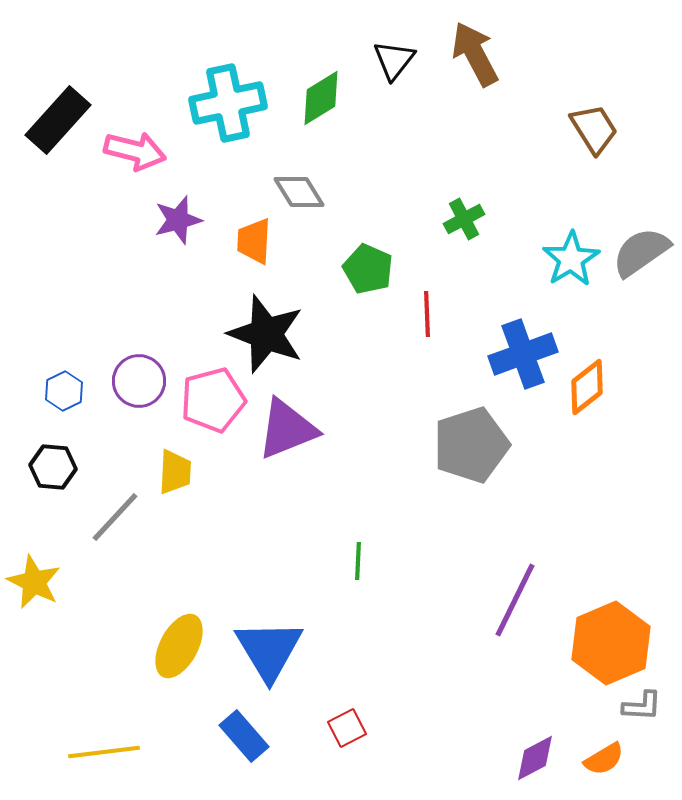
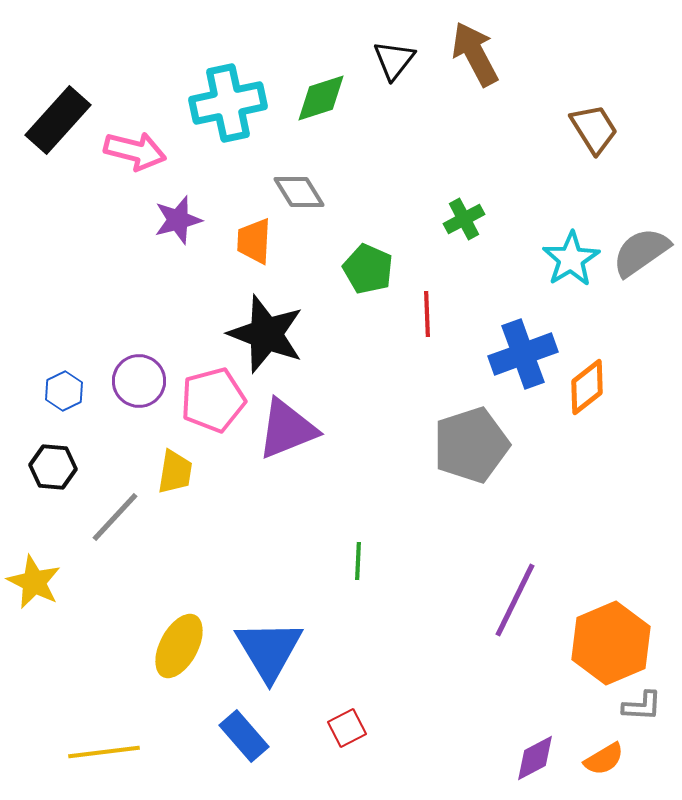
green diamond: rotated 14 degrees clockwise
yellow trapezoid: rotated 6 degrees clockwise
